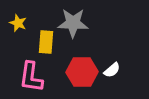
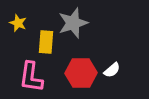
gray star: rotated 20 degrees counterclockwise
red hexagon: moved 1 px left, 1 px down
